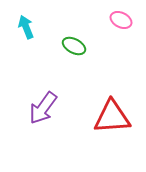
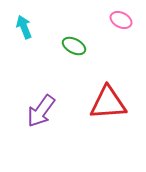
cyan arrow: moved 2 px left
purple arrow: moved 2 px left, 3 px down
red triangle: moved 4 px left, 14 px up
